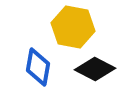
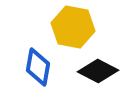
black diamond: moved 3 px right, 2 px down
